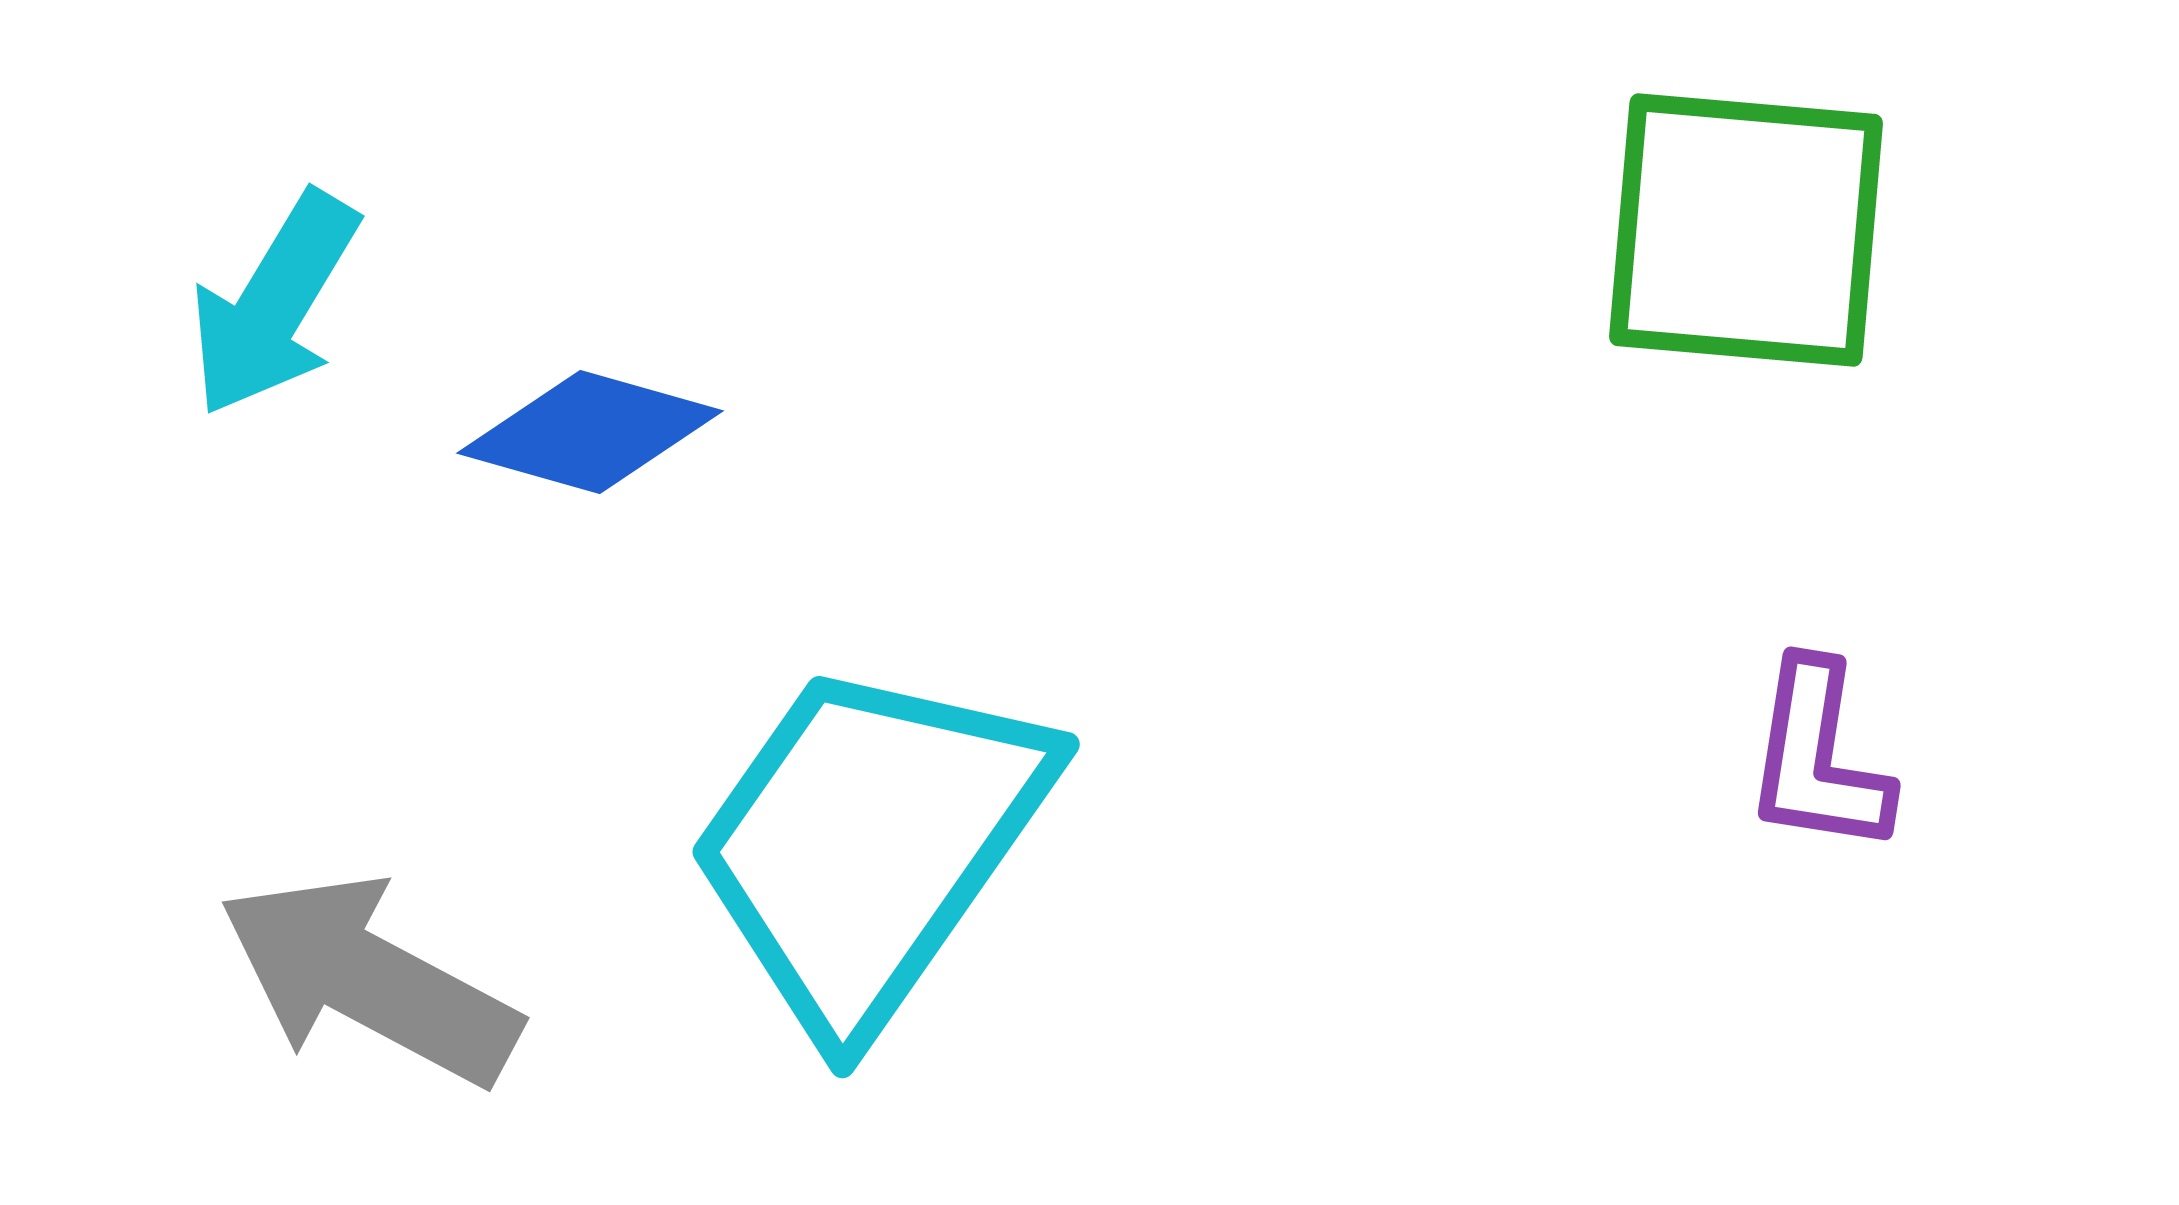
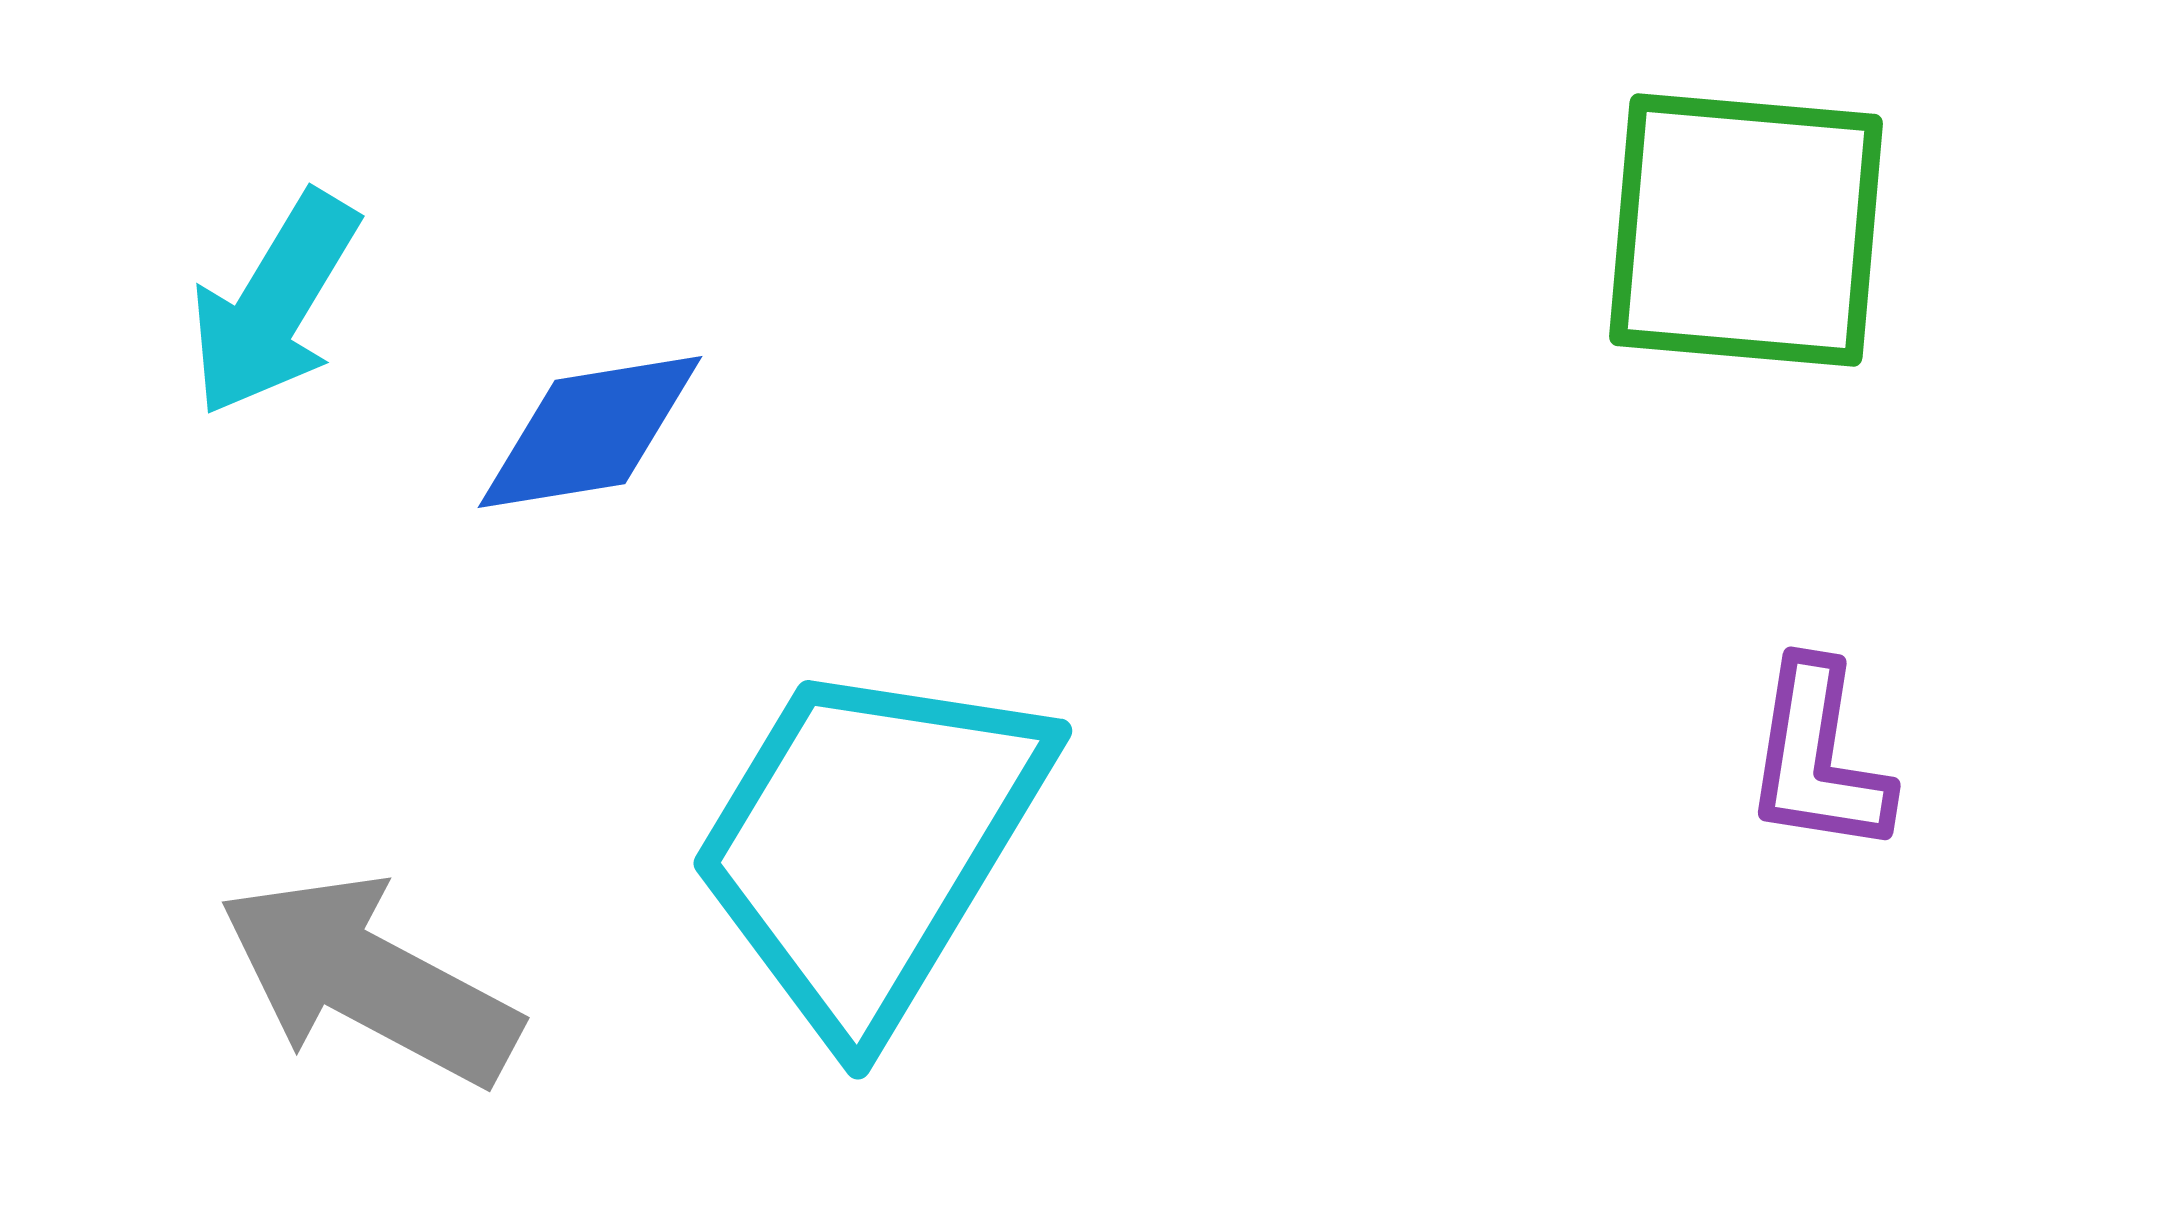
blue diamond: rotated 25 degrees counterclockwise
cyan trapezoid: rotated 4 degrees counterclockwise
